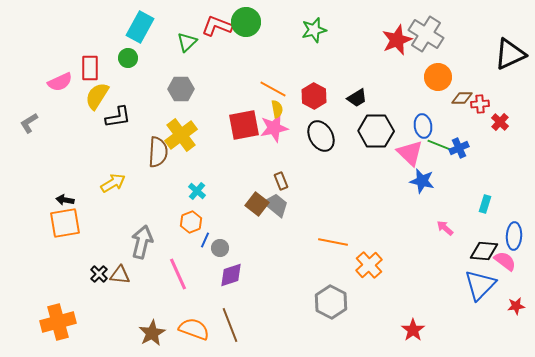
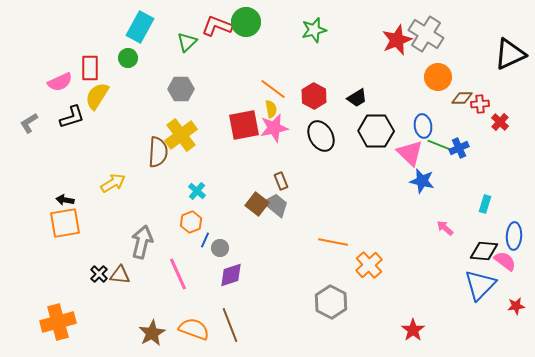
orange line at (273, 89): rotated 8 degrees clockwise
yellow semicircle at (277, 109): moved 6 px left
black L-shape at (118, 117): moved 46 px left; rotated 8 degrees counterclockwise
